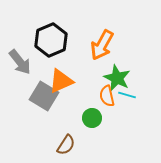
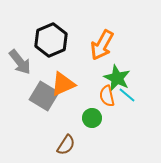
orange triangle: moved 2 px right, 3 px down
cyan line: rotated 24 degrees clockwise
